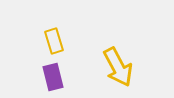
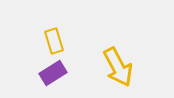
purple rectangle: moved 4 px up; rotated 72 degrees clockwise
